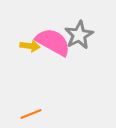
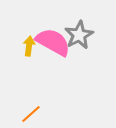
yellow arrow: moved 1 px left; rotated 90 degrees counterclockwise
orange line: rotated 20 degrees counterclockwise
